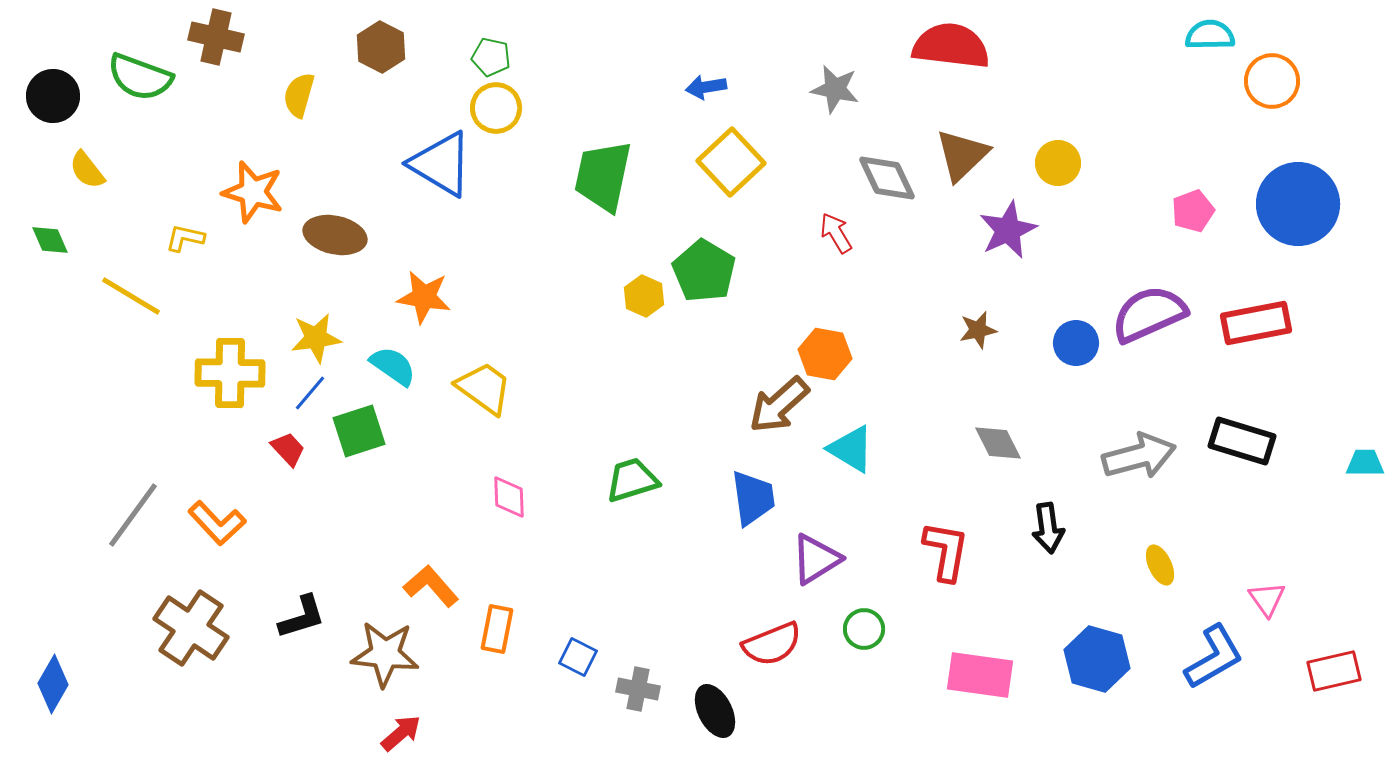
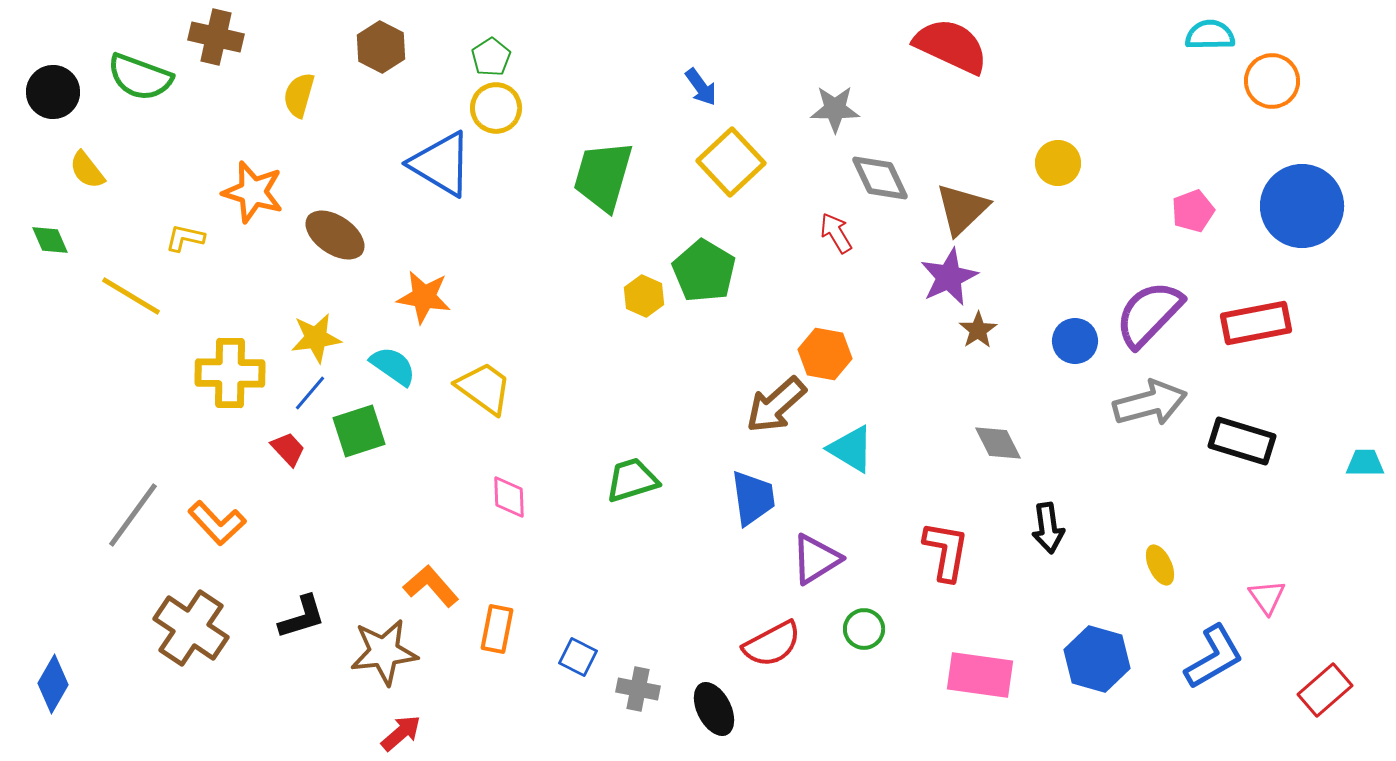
red semicircle at (951, 46): rotated 18 degrees clockwise
green pentagon at (491, 57): rotated 27 degrees clockwise
blue arrow at (706, 87): moved 5 px left; rotated 117 degrees counterclockwise
gray star at (835, 89): moved 20 px down; rotated 12 degrees counterclockwise
black circle at (53, 96): moved 4 px up
brown triangle at (962, 155): moved 54 px down
green trapezoid at (603, 176): rotated 4 degrees clockwise
gray diamond at (887, 178): moved 7 px left
blue circle at (1298, 204): moved 4 px right, 2 px down
purple star at (1008, 230): moved 59 px left, 47 px down
brown ellipse at (335, 235): rotated 22 degrees clockwise
purple semicircle at (1149, 314): rotated 22 degrees counterclockwise
brown star at (978, 330): rotated 21 degrees counterclockwise
blue circle at (1076, 343): moved 1 px left, 2 px up
brown arrow at (779, 405): moved 3 px left
gray arrow at (1139, 456): moved 11 px right, 53 px up
pink triangle at (1267, 599): moved 2 px up
red semicircle at (772, 644): rotated 6 degrees counterclockwise
brown star at (385, 654): moved 1 px left, 2 px up; rotated 12 degrees counterclockwise
red rectangle at (1334, 671): moved 9 px left, 19 px down; rotated 28 degrees counterclockwise
black ellipse at (715, 711): moved 1 px left, 2 px up
